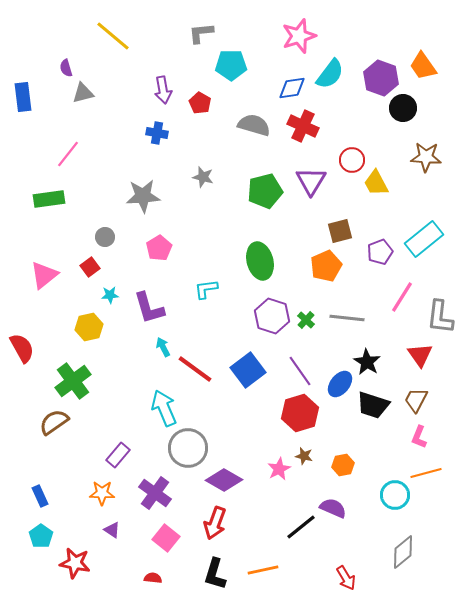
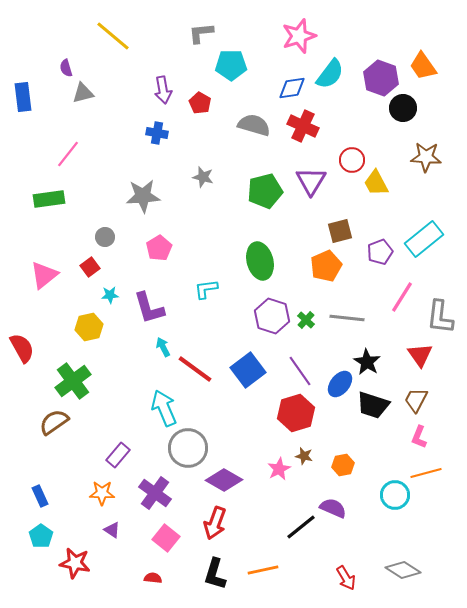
red hexagon at (300, 413): moved 4 px left
gray diamond at (403, 552): moved 18 px down; rotated 72 degrees clockwise
